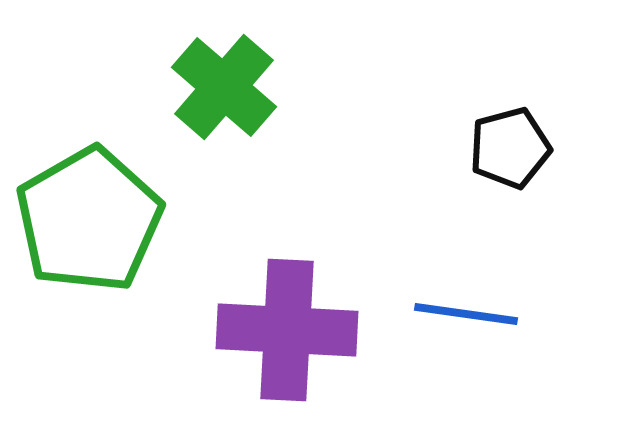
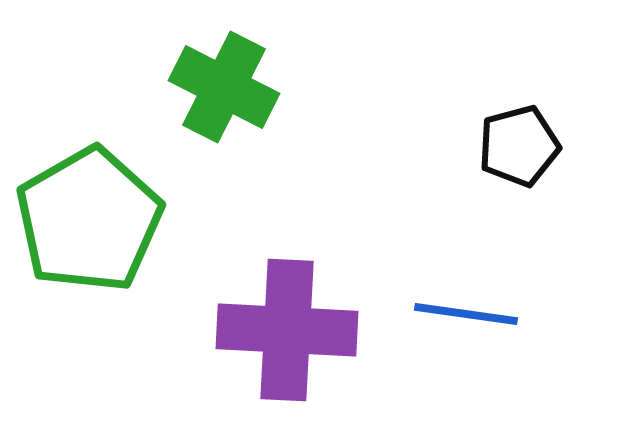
green cross: rotated 14 degrees counterclockwise
black pentagon: moved 9 px right, 2 px up
